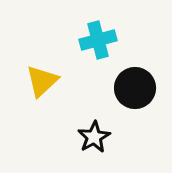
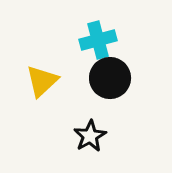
black circle: moved 25 px left, 10 px up
black star: moved 4 px left, 1 px up
